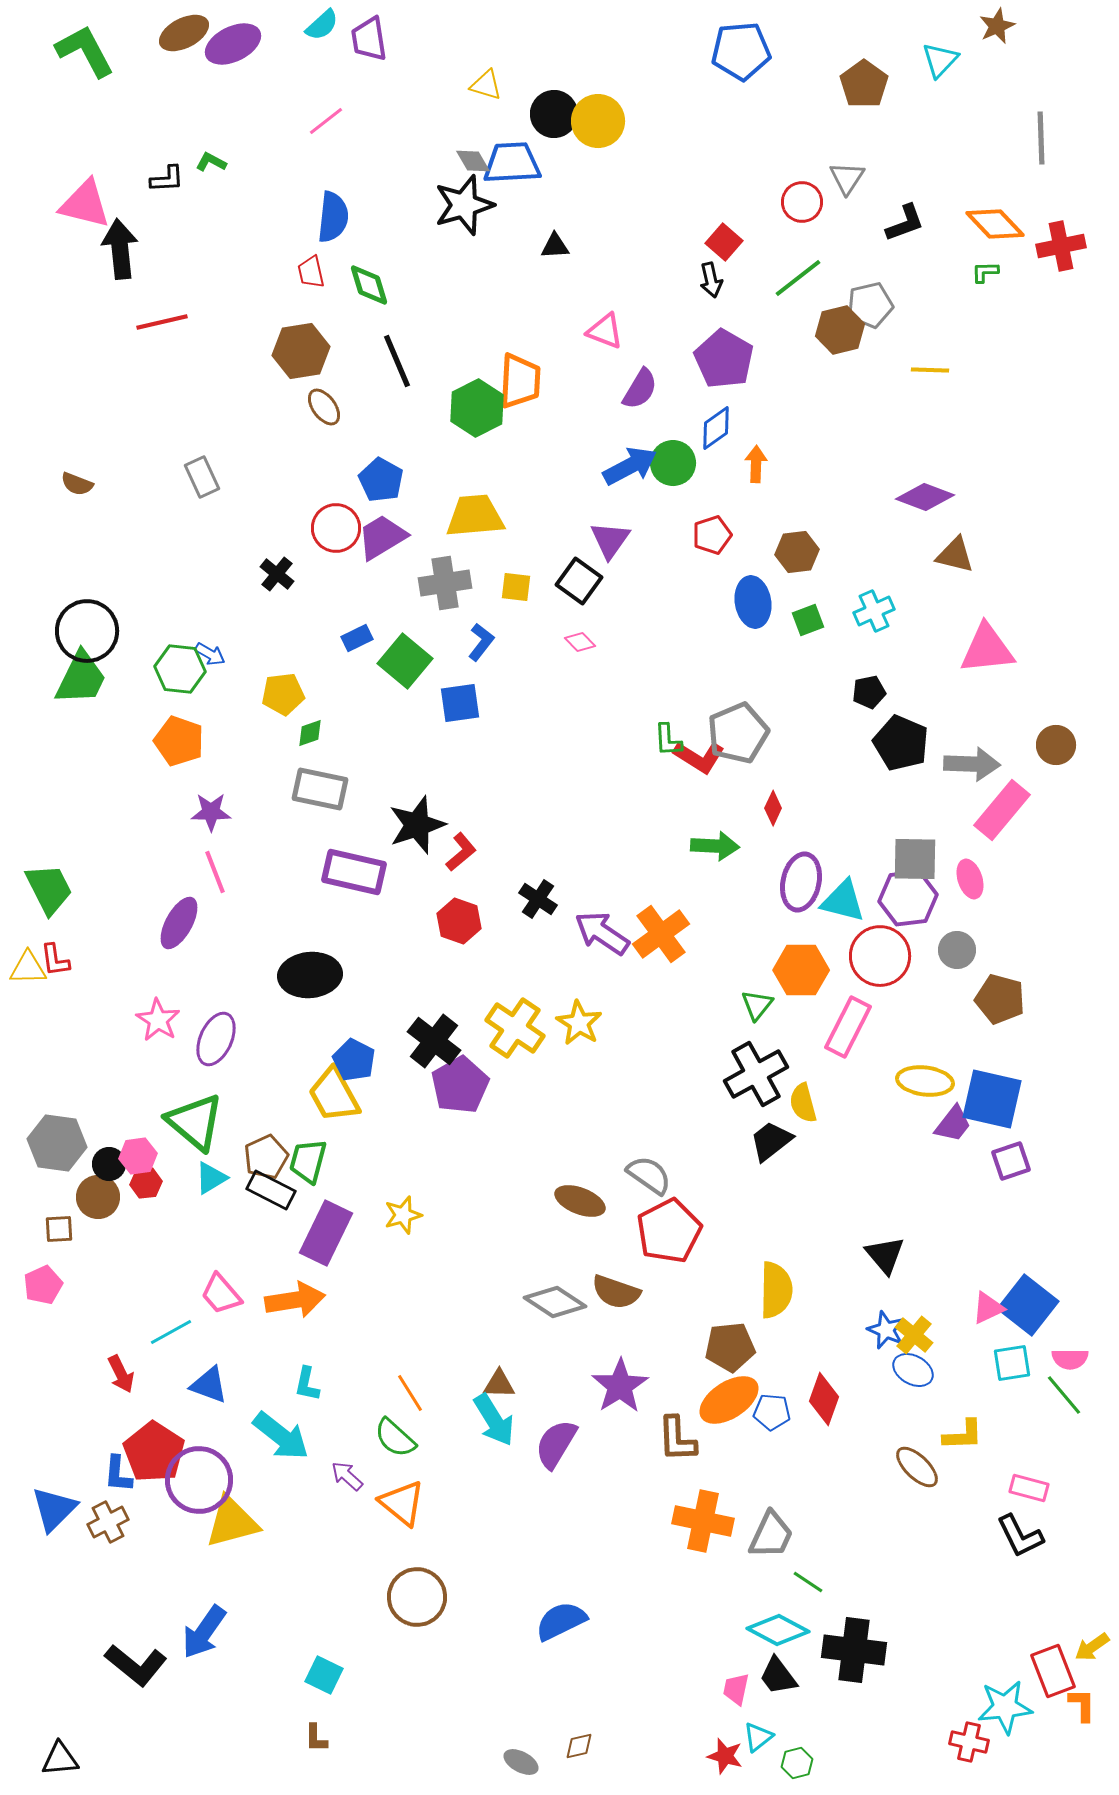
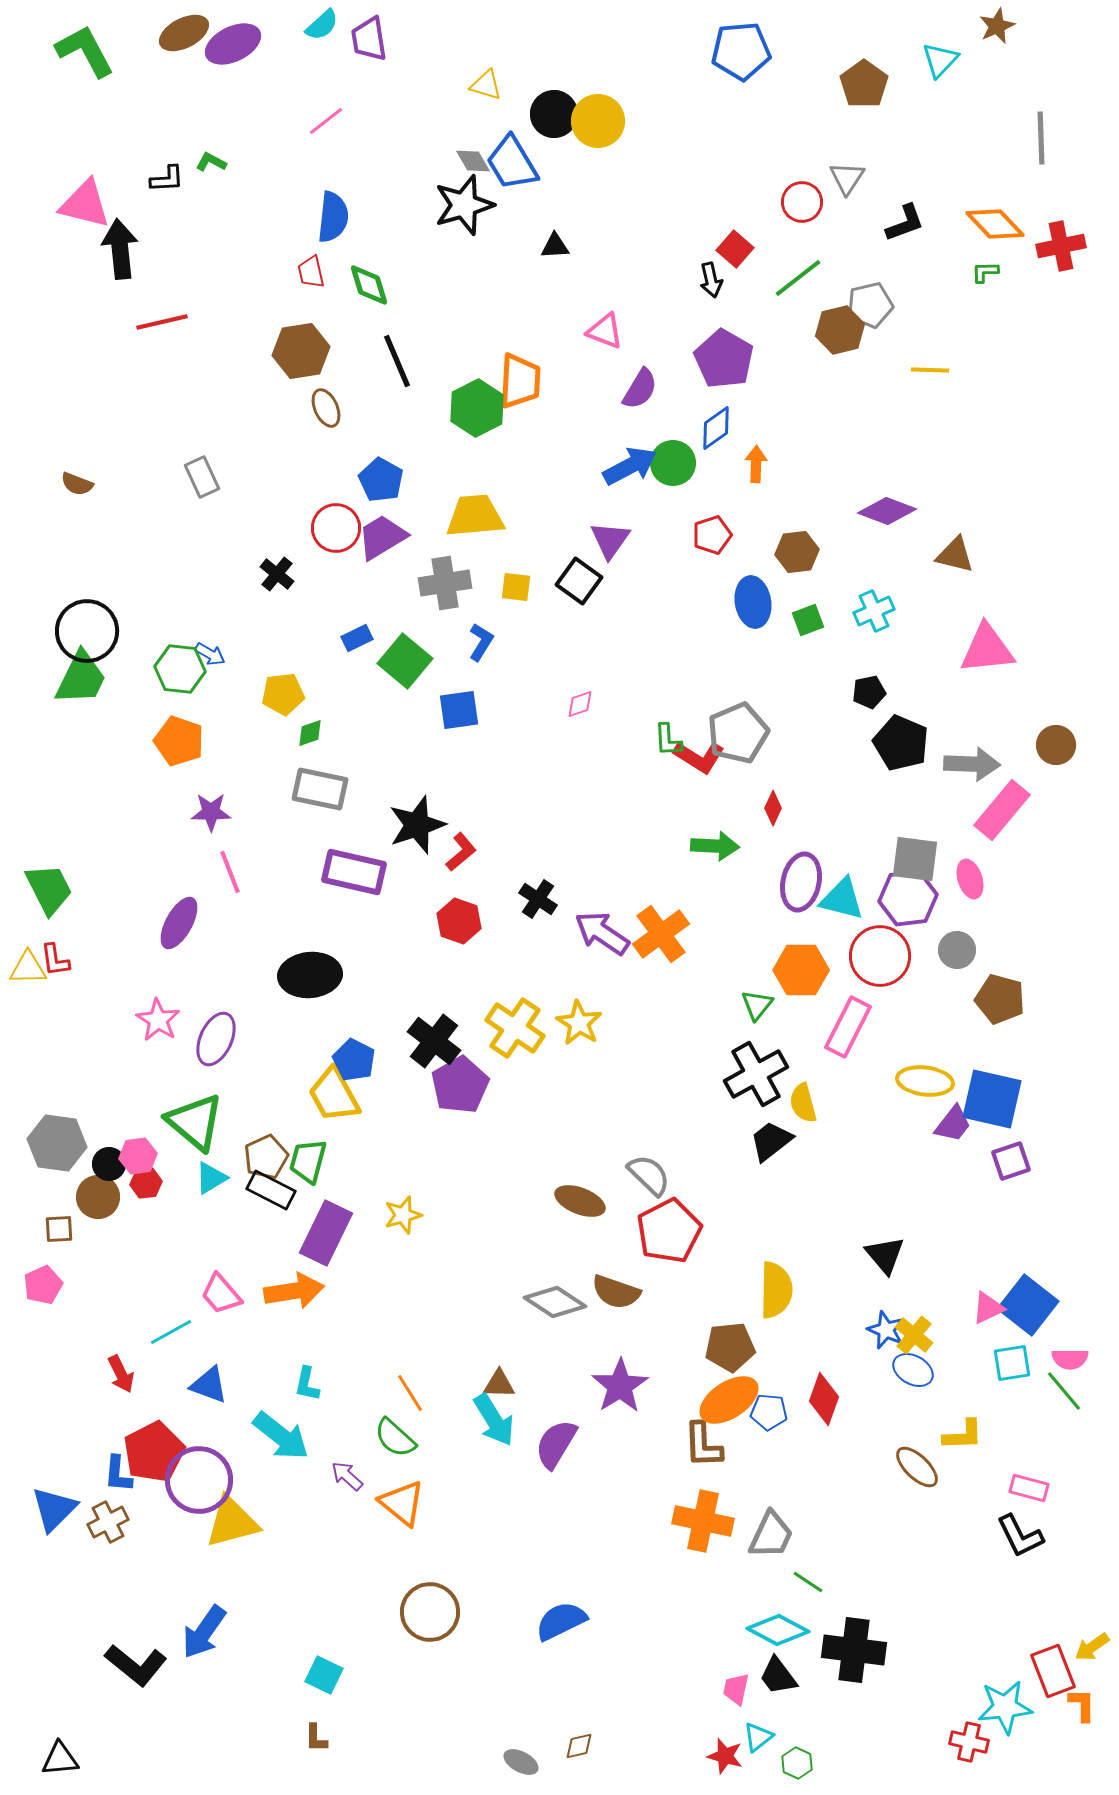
blue trapezoid at (512, 163): rotated 118 degrees counterclockwise
red square at (724, 242): moved 11 px right, 7 px down
brown ellipse at (324, 407): moved 2 px right, 1 px down; rotated 12 degrees clockwise
purple diamond at (925, 497): moved 38 px left, 14 px down
blue L-shape at (481, 642): rotated 6 degrees counterclockwise
pink diamond at (580, 642): moved 62 px down; rotated 64 degrees counterclockwise
blue square at (460, 703): moved 1 px left, 7 px down
gray square at (915, 859): rotated 6 degrees clockwise
pink line at (215, 872): moved 15 px right
cyan triangle at (843, 901): moved 1 px left, 2 px up
gray semicircle at (649, 1175): rotated 9 degrees clockwise
orange arrow at (295, 1300): moved 1 px left, 9 px up
green line at (1064, 1395): moved 4 px up
blue pentagon at (772, 1412): moved 3 px left
brown L-shape at (677, 1439): moved 26 px right, 6 px down
red pentagon at (154, 1452): rotated 12 degrees clockwise
brown circle at (417, 1597): moved 13 px right, 15 px down
green hexagon at (797, 1763): rotated 20 degrees counterclockwise
